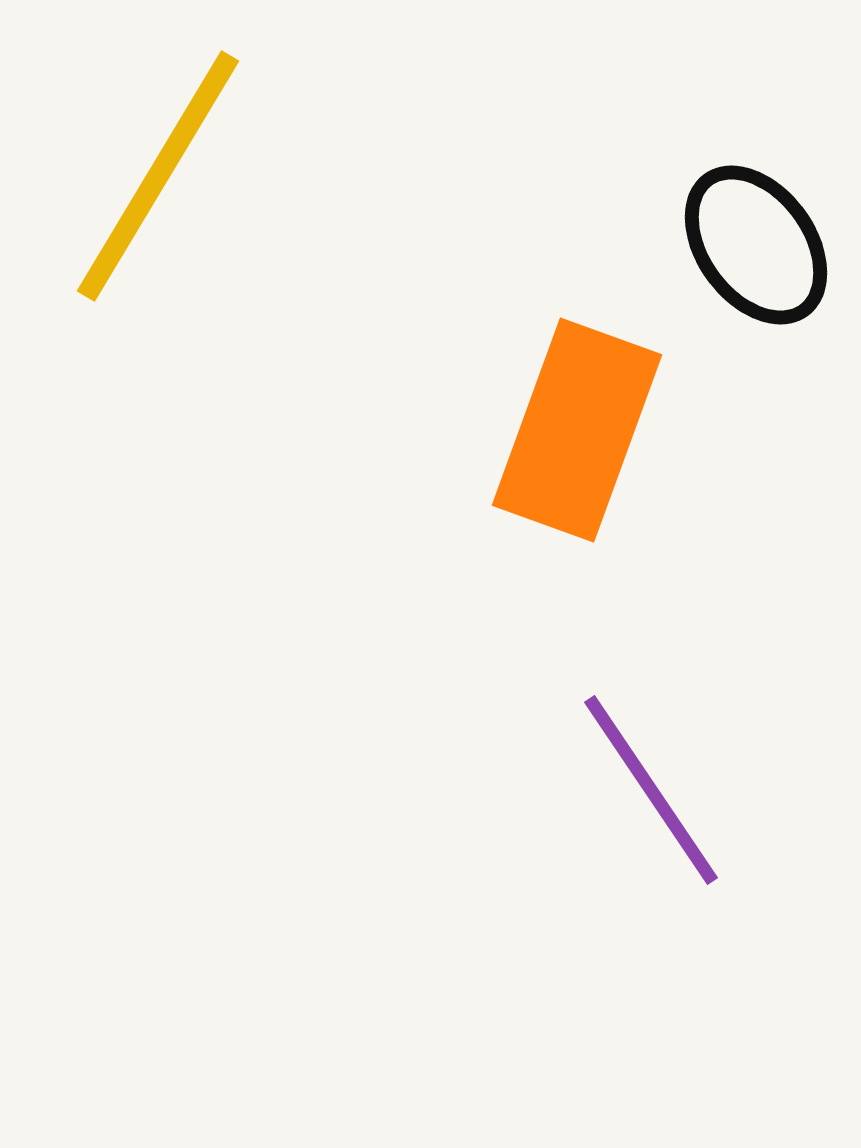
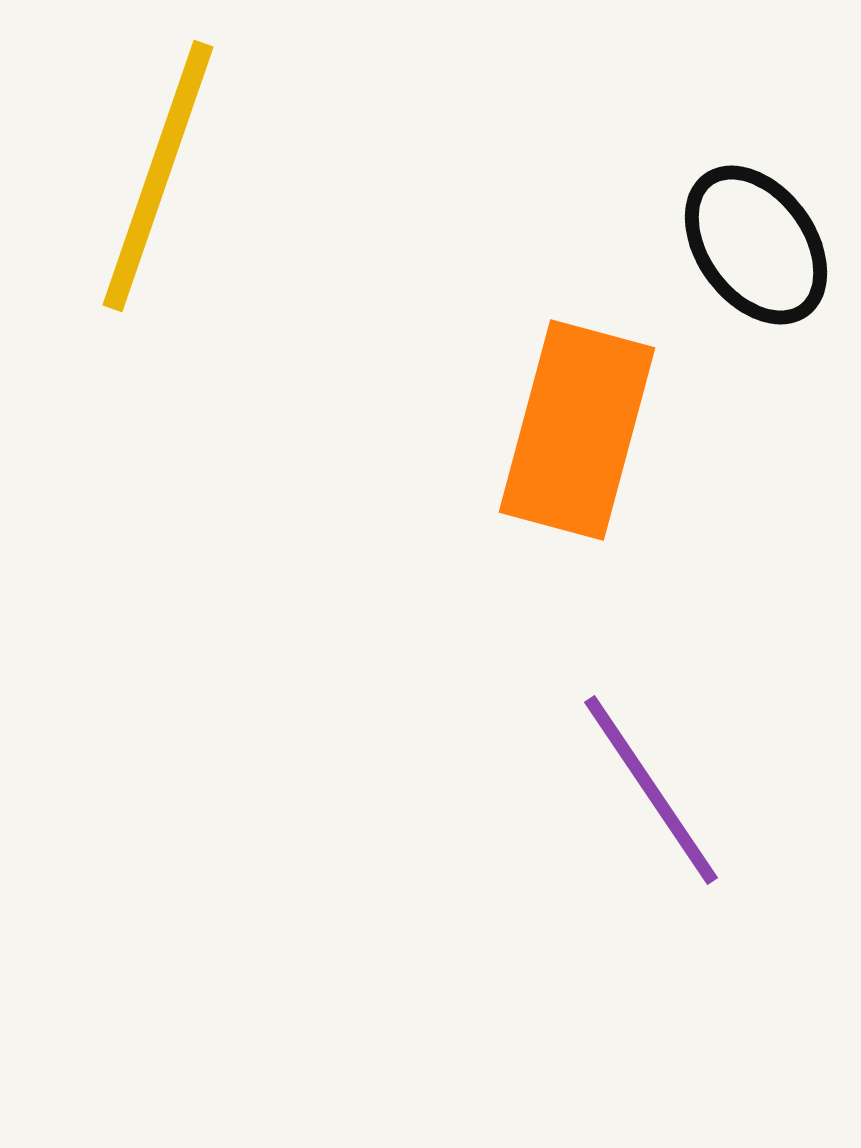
yellow line: rotated 12 degrees counterclockwise
orange rectangle: rotated 5 degrees counterclockwise
